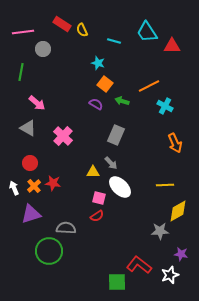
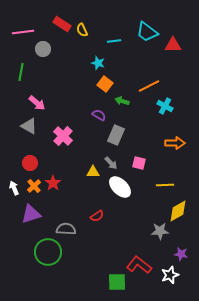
cyan trapezoid: rotated 20 degrees counterclockwise
cyan line: rotated 24 degrees counterclockwise
red triangle: moved 1 px right, 1 px up
purple semicircle: moved 3 px right, 11 px down
gray triangle: moved 1 px right, 2 px up
orange arrow: rotated 66 degrees counterclockwise
red star: rotated 28 degrees clockwise
pink square: moved 40 px right, 35 px up
gray semicircle: moved 1 px down
green circle: moved 1 px left, 1 px down
